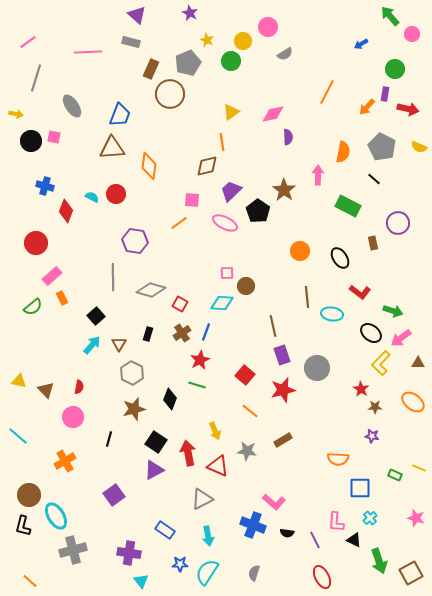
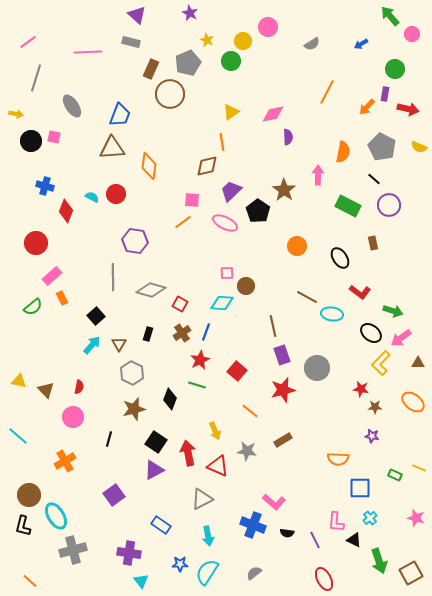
gray semicircle at (285, 54): moved 27 px right, 10 px up
orange line at (179, 223): moved 4 px right, 1 px up
purple circle at (398, 223): moved 9 px left, 18 px up
orange circle at (300, 251): moved 3 px left, 5 px up
brown line at (307, 297): rotated 55 degrees counterclockwise
red square at (245, 375): moved 8 px left, 4 px up
red star at (361, 389): rotated 21 degrees counterclockwise
blue rectangle at (165, 530): moved 4 px left, 5 px up
gray semicircle at (254, 573): rotated 35 degrees clockwise
red ellipse at (322, 577): moved 2 px right, 2 px down
